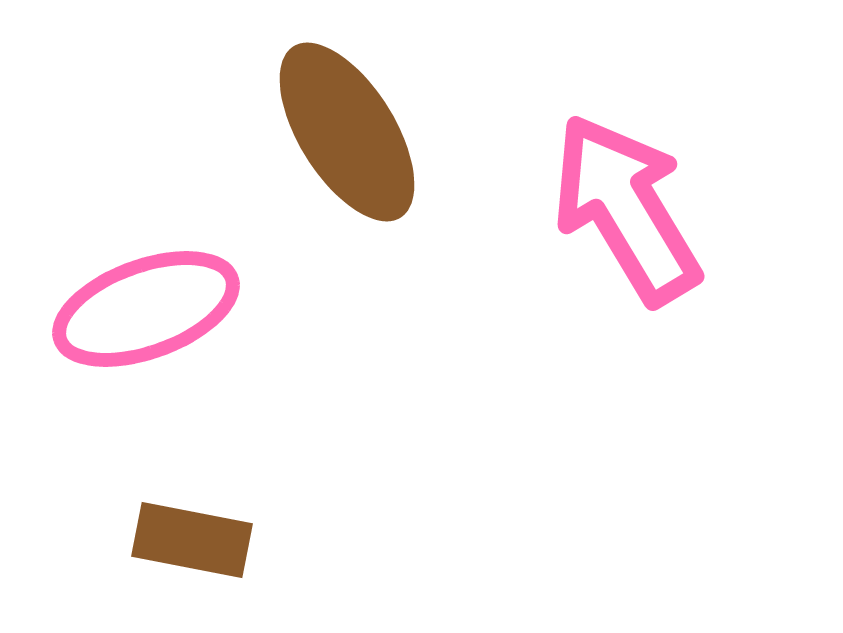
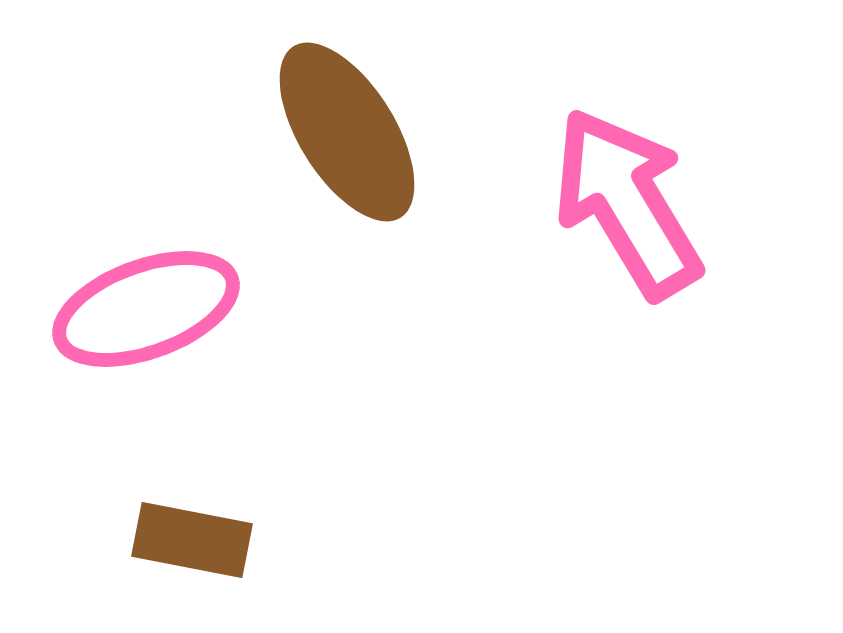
pink arrow: moved 1 px right, 6 px up
